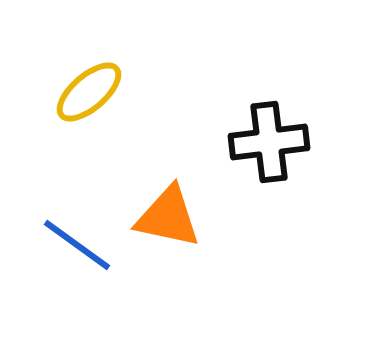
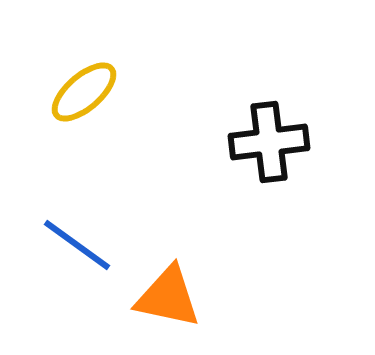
yellow ellipse: moved 5 px left
orange triangle: moved 80 px down
